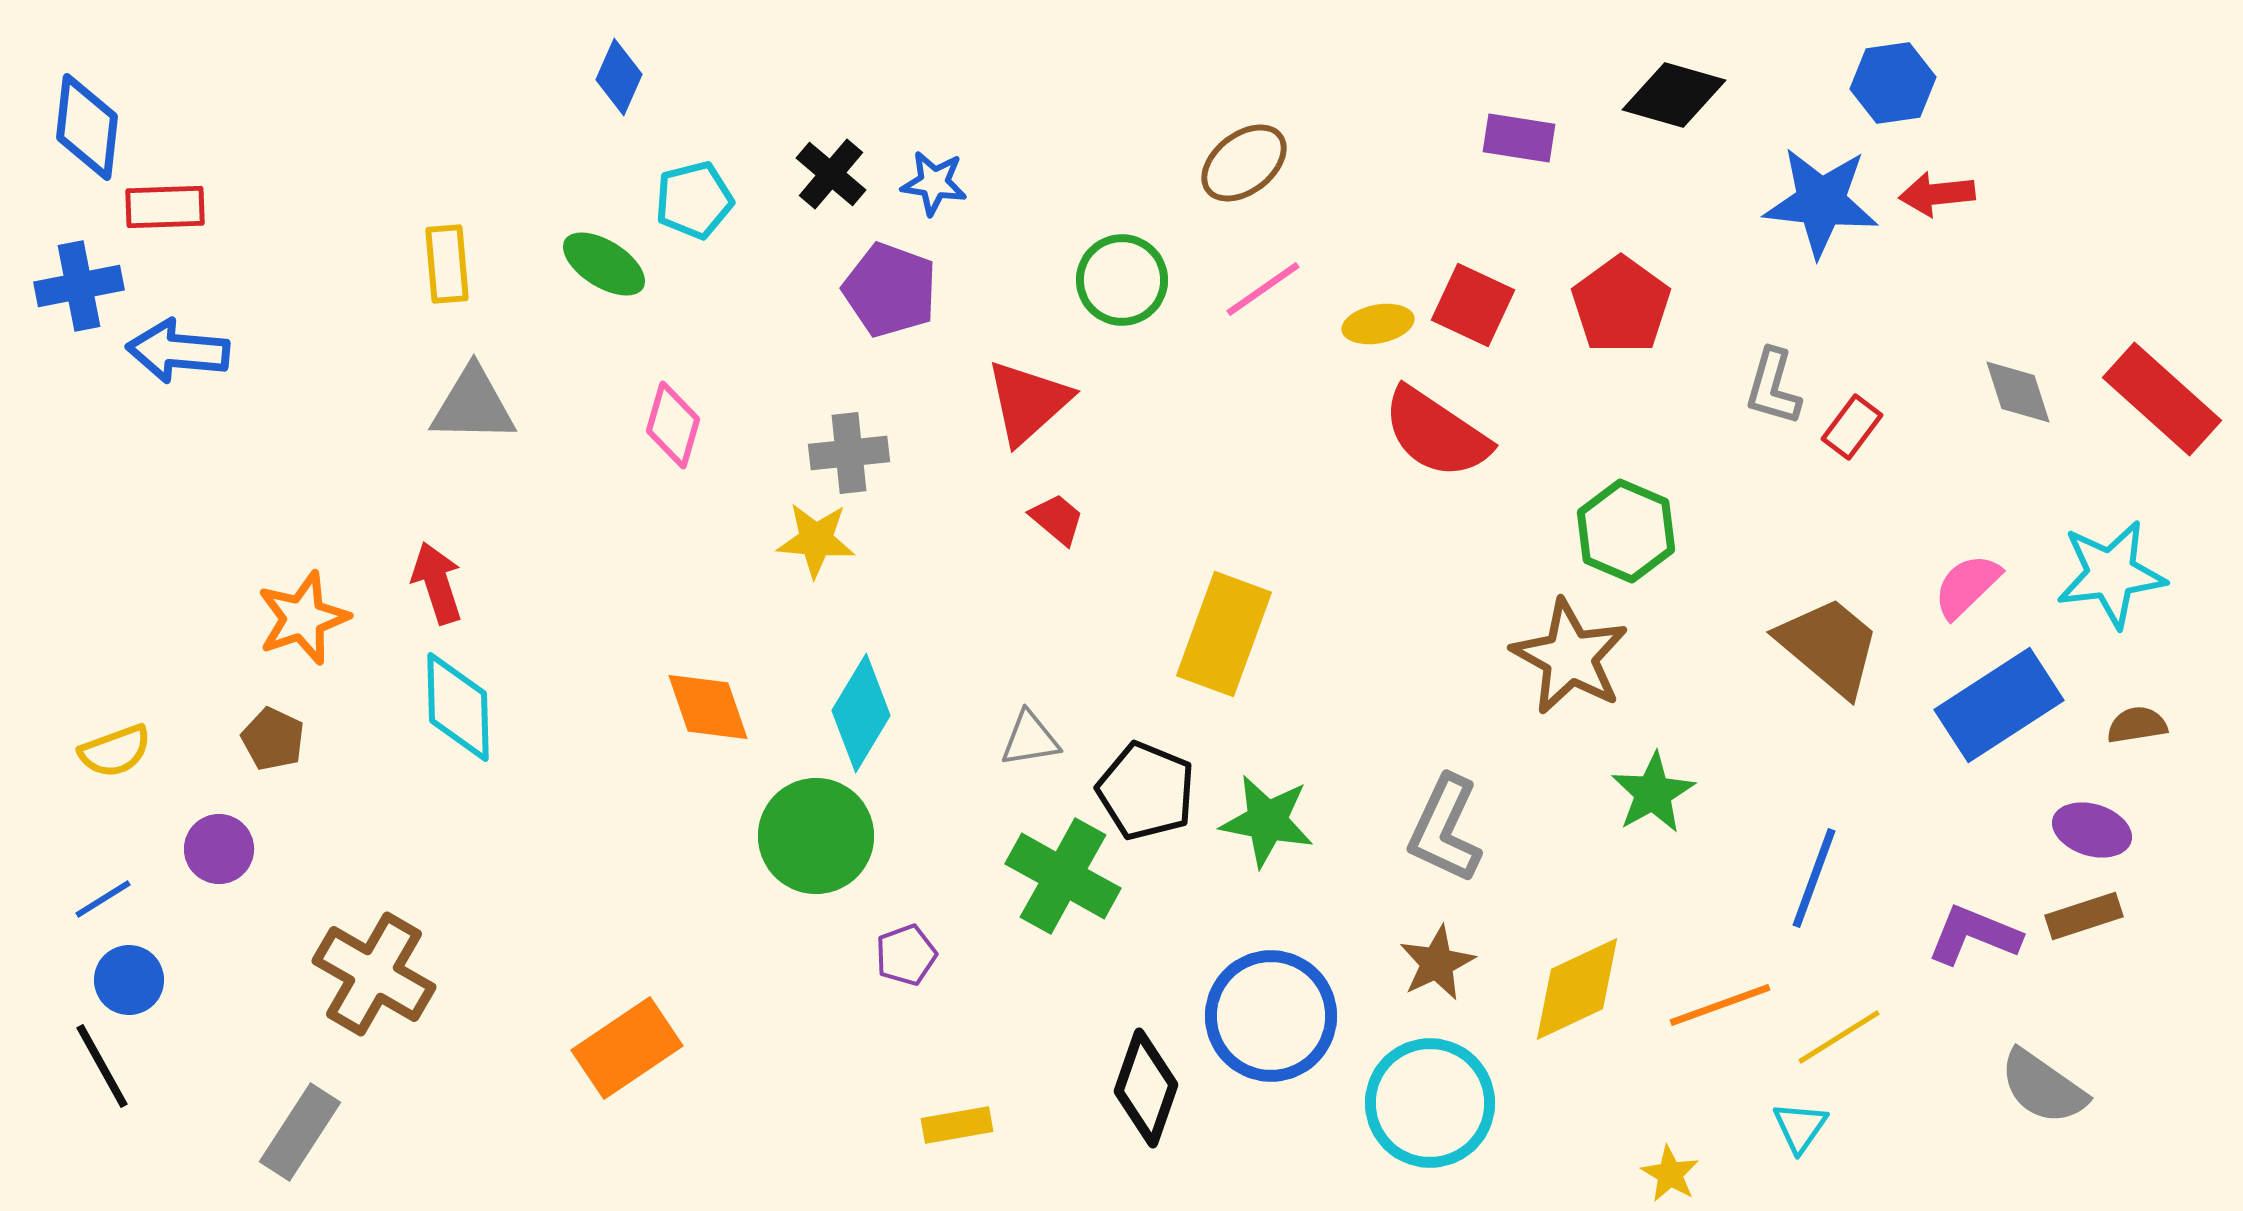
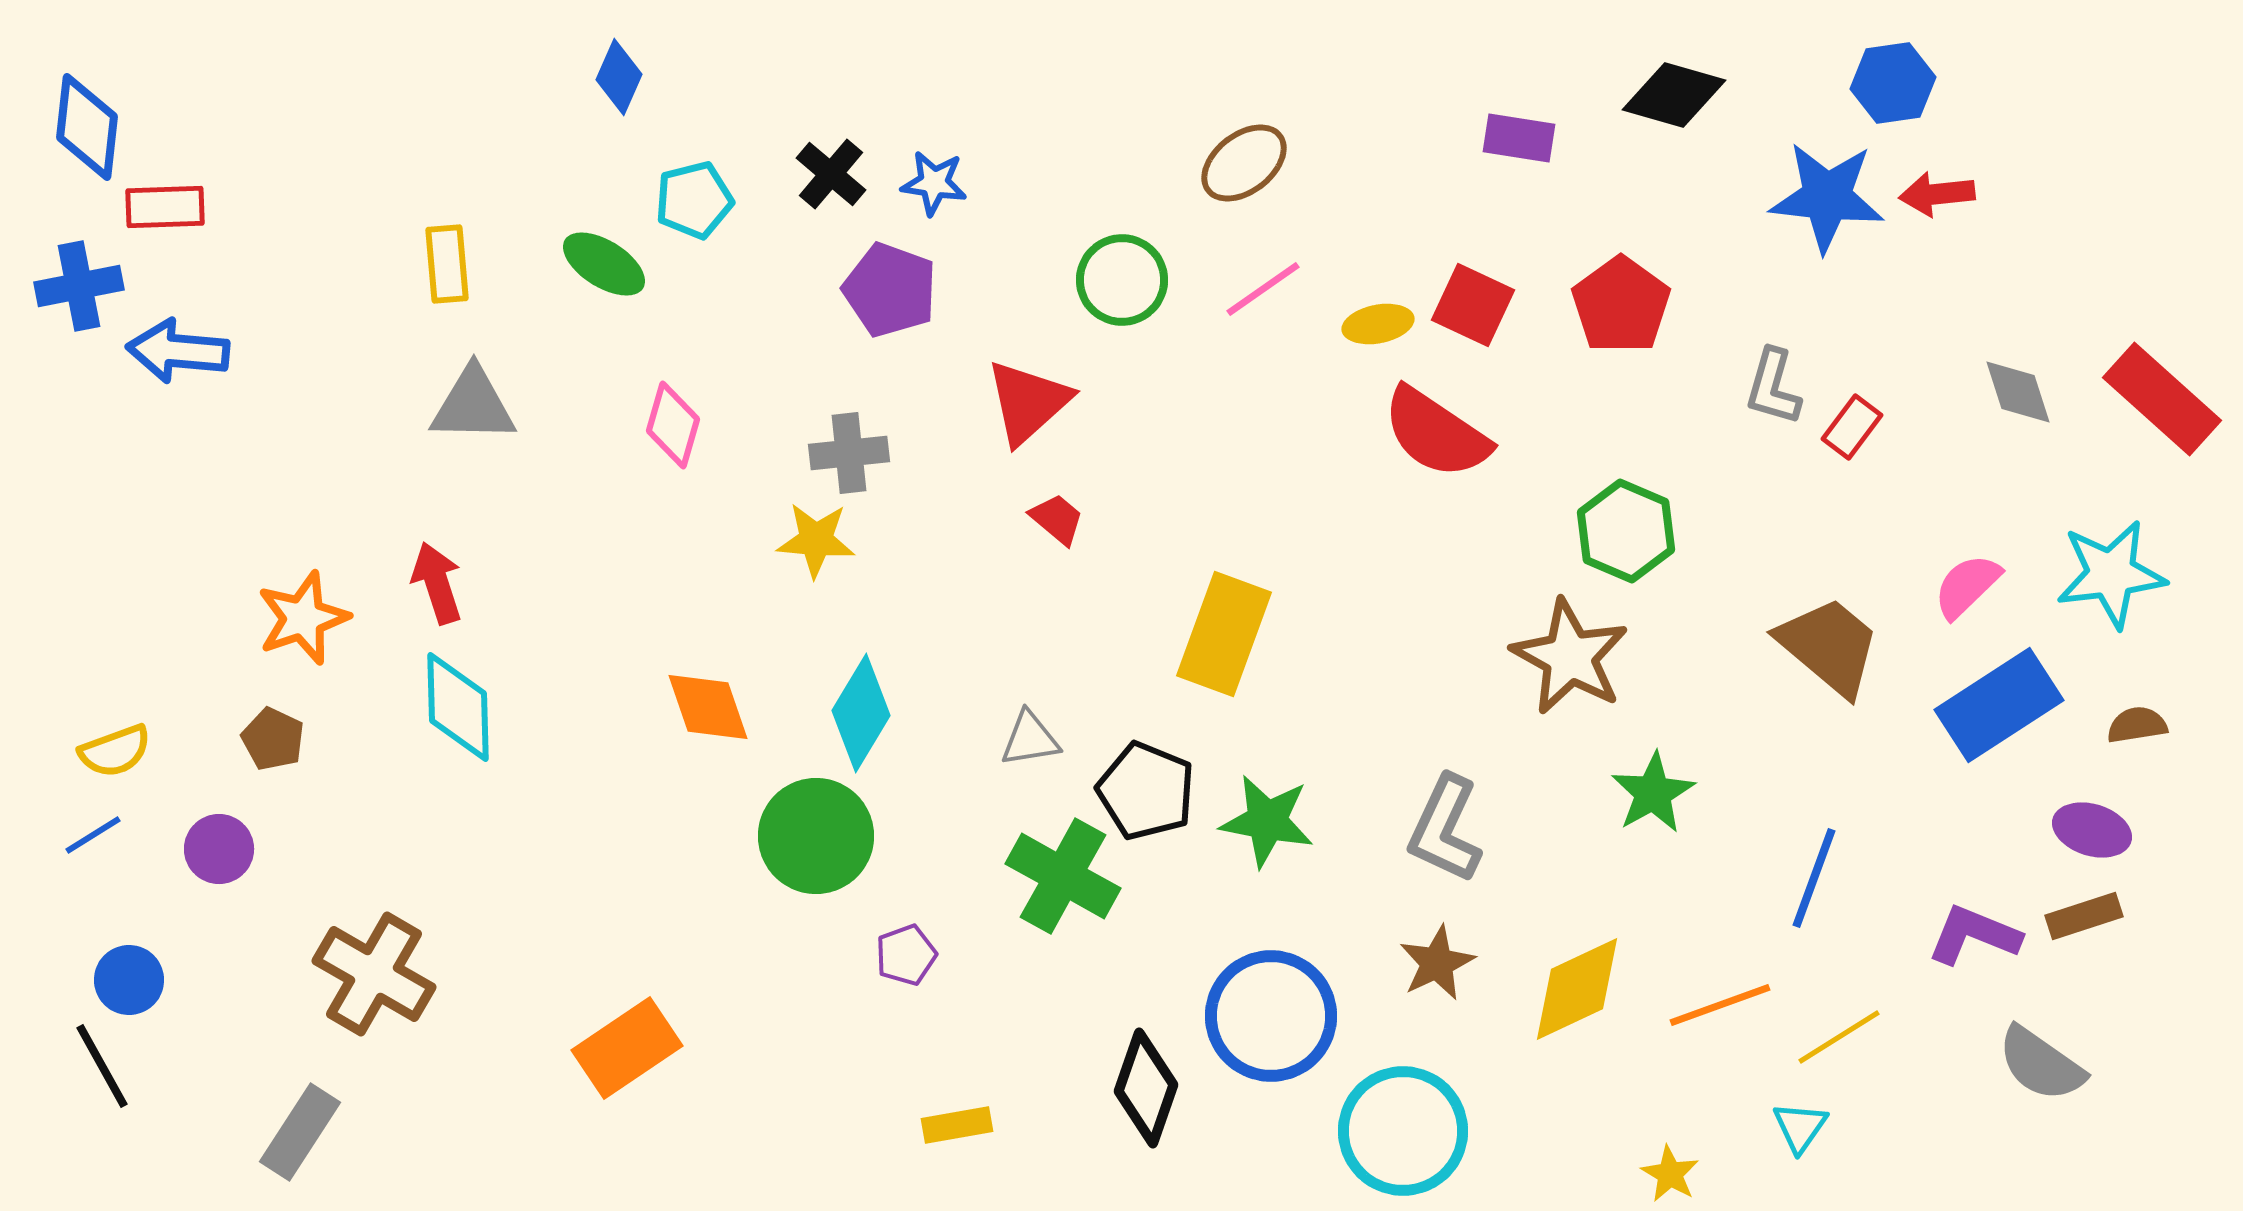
blue star at (1821, 202): moved 6 px right, 5 px up
blue line at (103, 899): moved 10 px left, 64 px up
gray semicircle at (2043, 1087): moved 2 px left, 23 px up
cyan circle at (1430, 1103): moved 27 px left, 28 px down
